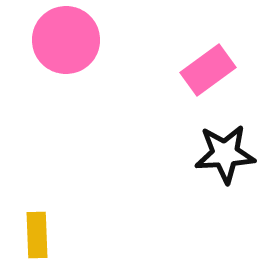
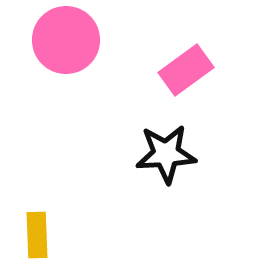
pink rectangle: moved 22 px left
black star: moved 59 px left
